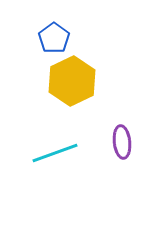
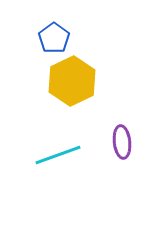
cyan line: moved 3 px right, 2 px down
